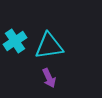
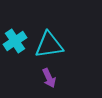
cyan triangle: moved 1 px up
